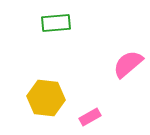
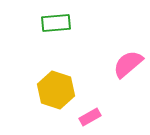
yellow hexagon: moved 10 px right, 8 px up; rotated 12 degrees clockwise
